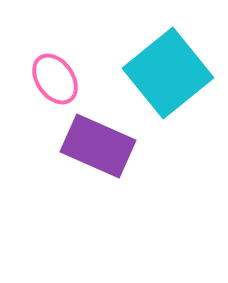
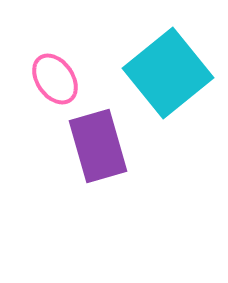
purple rectangle: rotated 50 degrees clockwise
